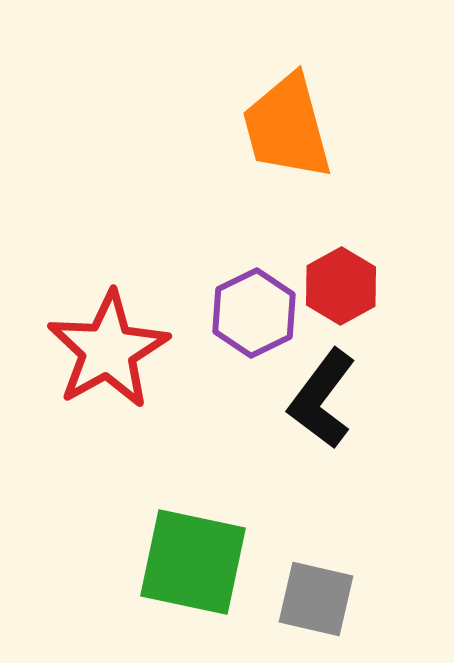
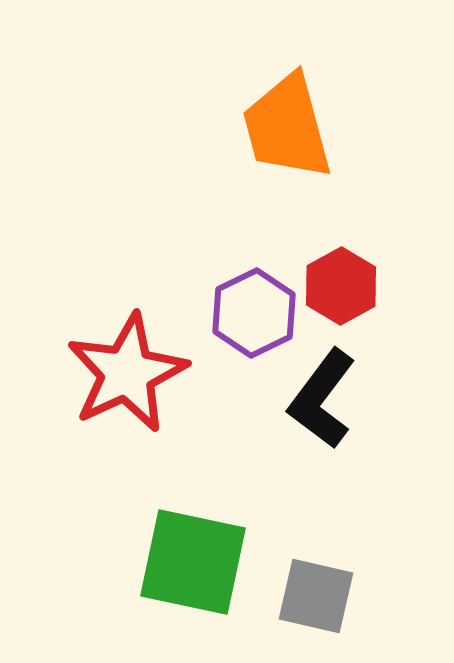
red star: moved 19 px right, 23 px down; rotated 4 degrees clockwise
gray square: moved 3 px up
